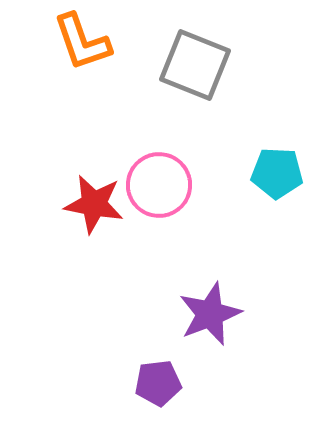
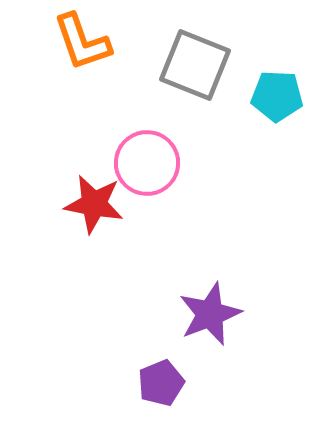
cyan pentagon: moved 77 px up
pink circle: moved 12 px left, 22 px up
purple pentagon: moved 3 px right; rotated 15 degrees counterclockwise
